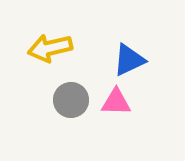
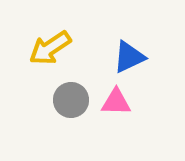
yellow arrow: rotated 21 degrees counterclockwise
blue triangle: moved 3 px up
